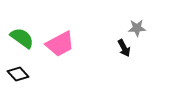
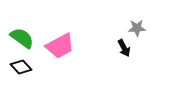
pink trapezoid: moved 2 px down
black diamond: moved 3 px right, 7 px up
